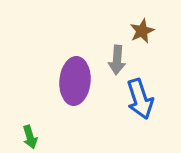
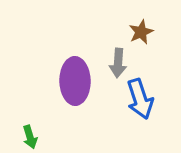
brown star: moved 1 px left, 1 px down
gray arrow: moved 1 px right, 3 px down
purple ellipse: rotated 6 degrees counterclockwise
